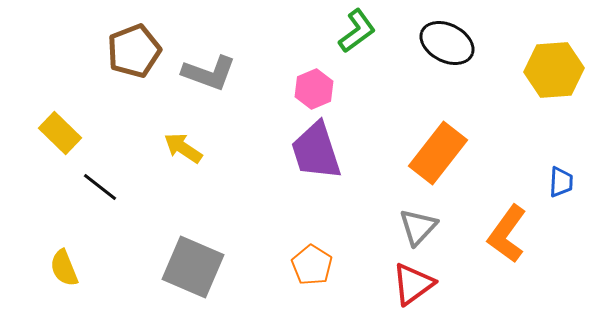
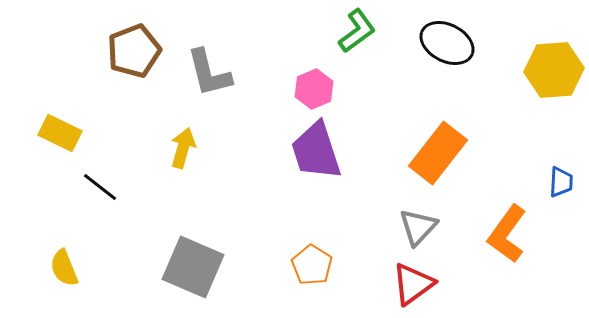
gray L-shape: rotated 56 degrees clockwise
yellow rectangle: rotated 18 degrees counterclockwise
yellow arrow: rotated 72 degrees clockwise
